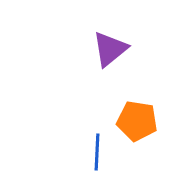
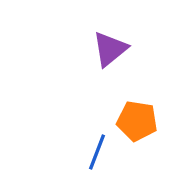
blue line: rotated 18 degrees clockwise
